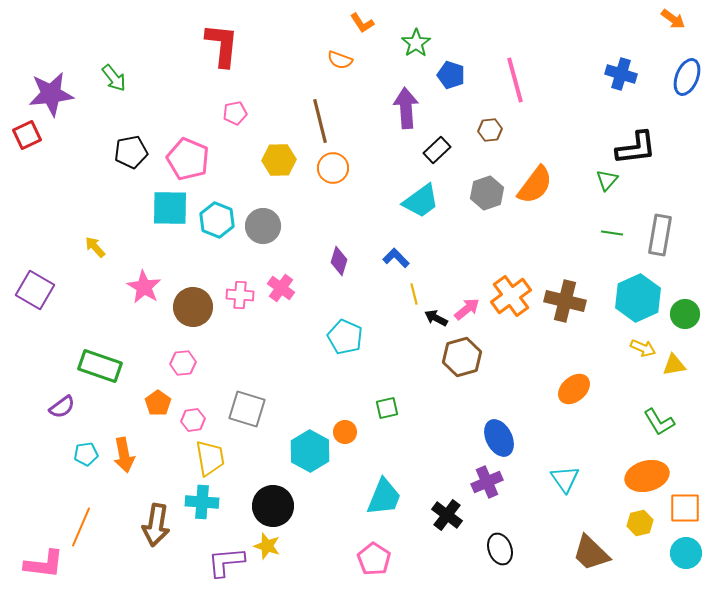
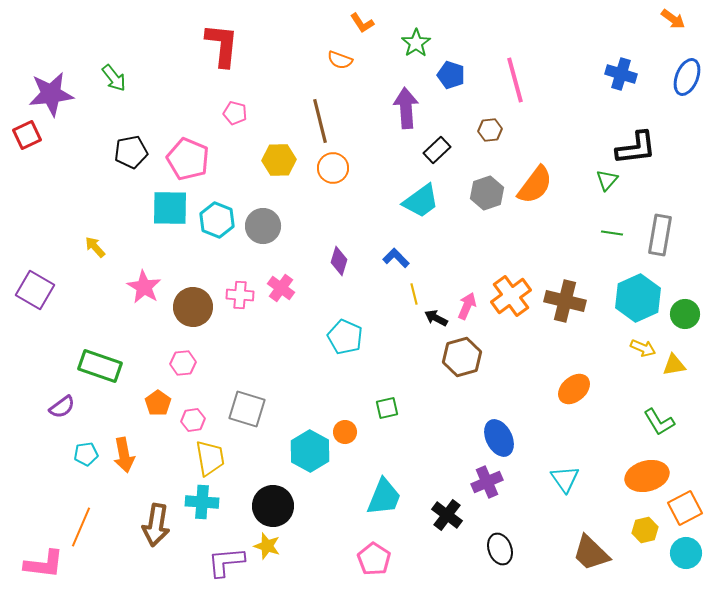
pink pentagon at (235, 113): rotated 25 degrees clockwise
pink arrow at (467, 309): moved 3 px up; rotated 28 degrees counterclockwise
orange square at (685, 508): rotated 28 degrees counterclockwise
yellow hexagon at (640, 523): moved 5 px right, 7 px down
